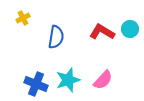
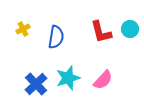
yellow cross: moved 11 px down
red L-shape: moved 1 px left; rotated 135 degrees counterclockwise
cyan star: moved 2 px up
blue cross: rotated 25 degrees clockwise
